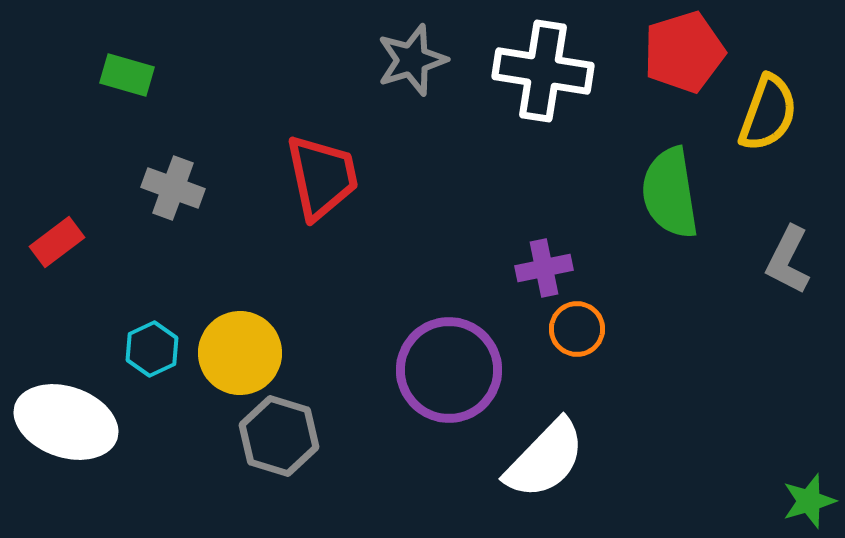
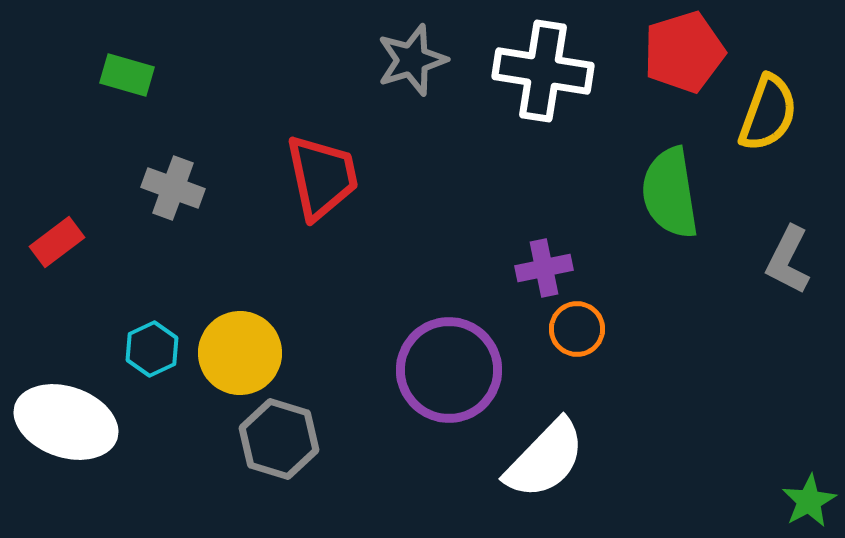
gray hexagon: moved 3 px down
green star: rotated 12 degrees counterclockwise
